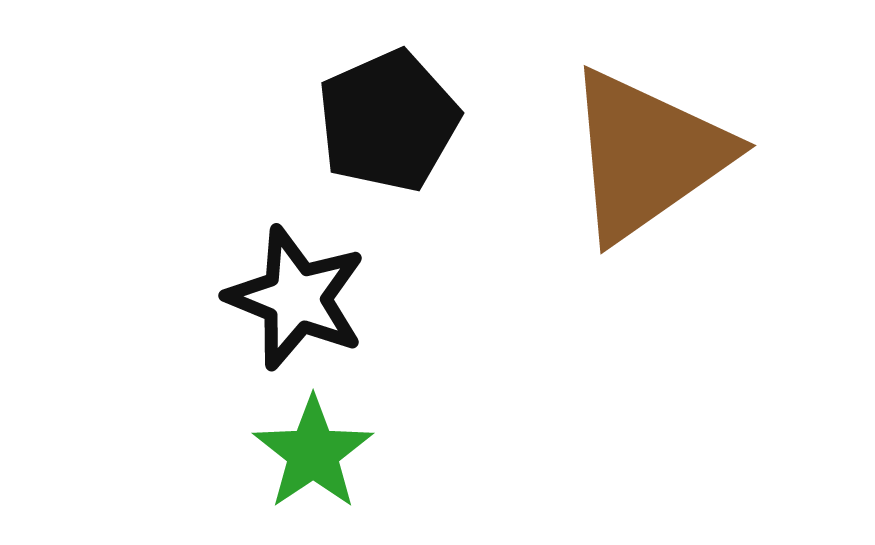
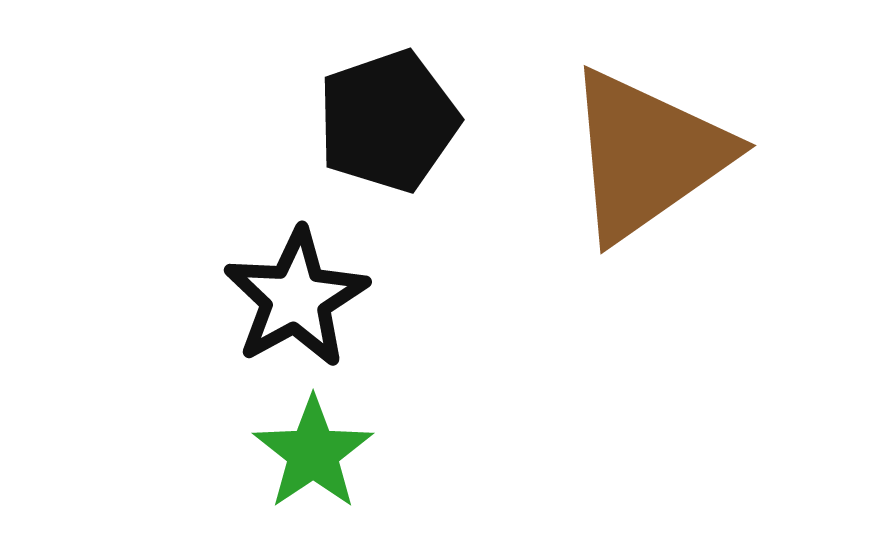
black pentagon: rotated 5 degrees clockwise
black star: rotated 21 degrees clockwise
